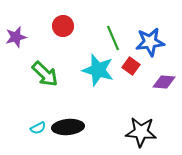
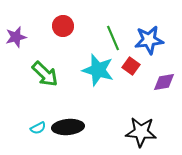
blue star: moved 1 px left, 2 px up
purple diamond: rotated 15 degrees counterclockwise
